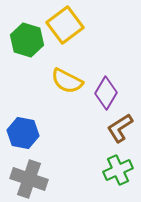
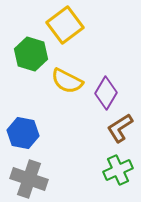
green hexagon: moved 4 px right, 14 px down
